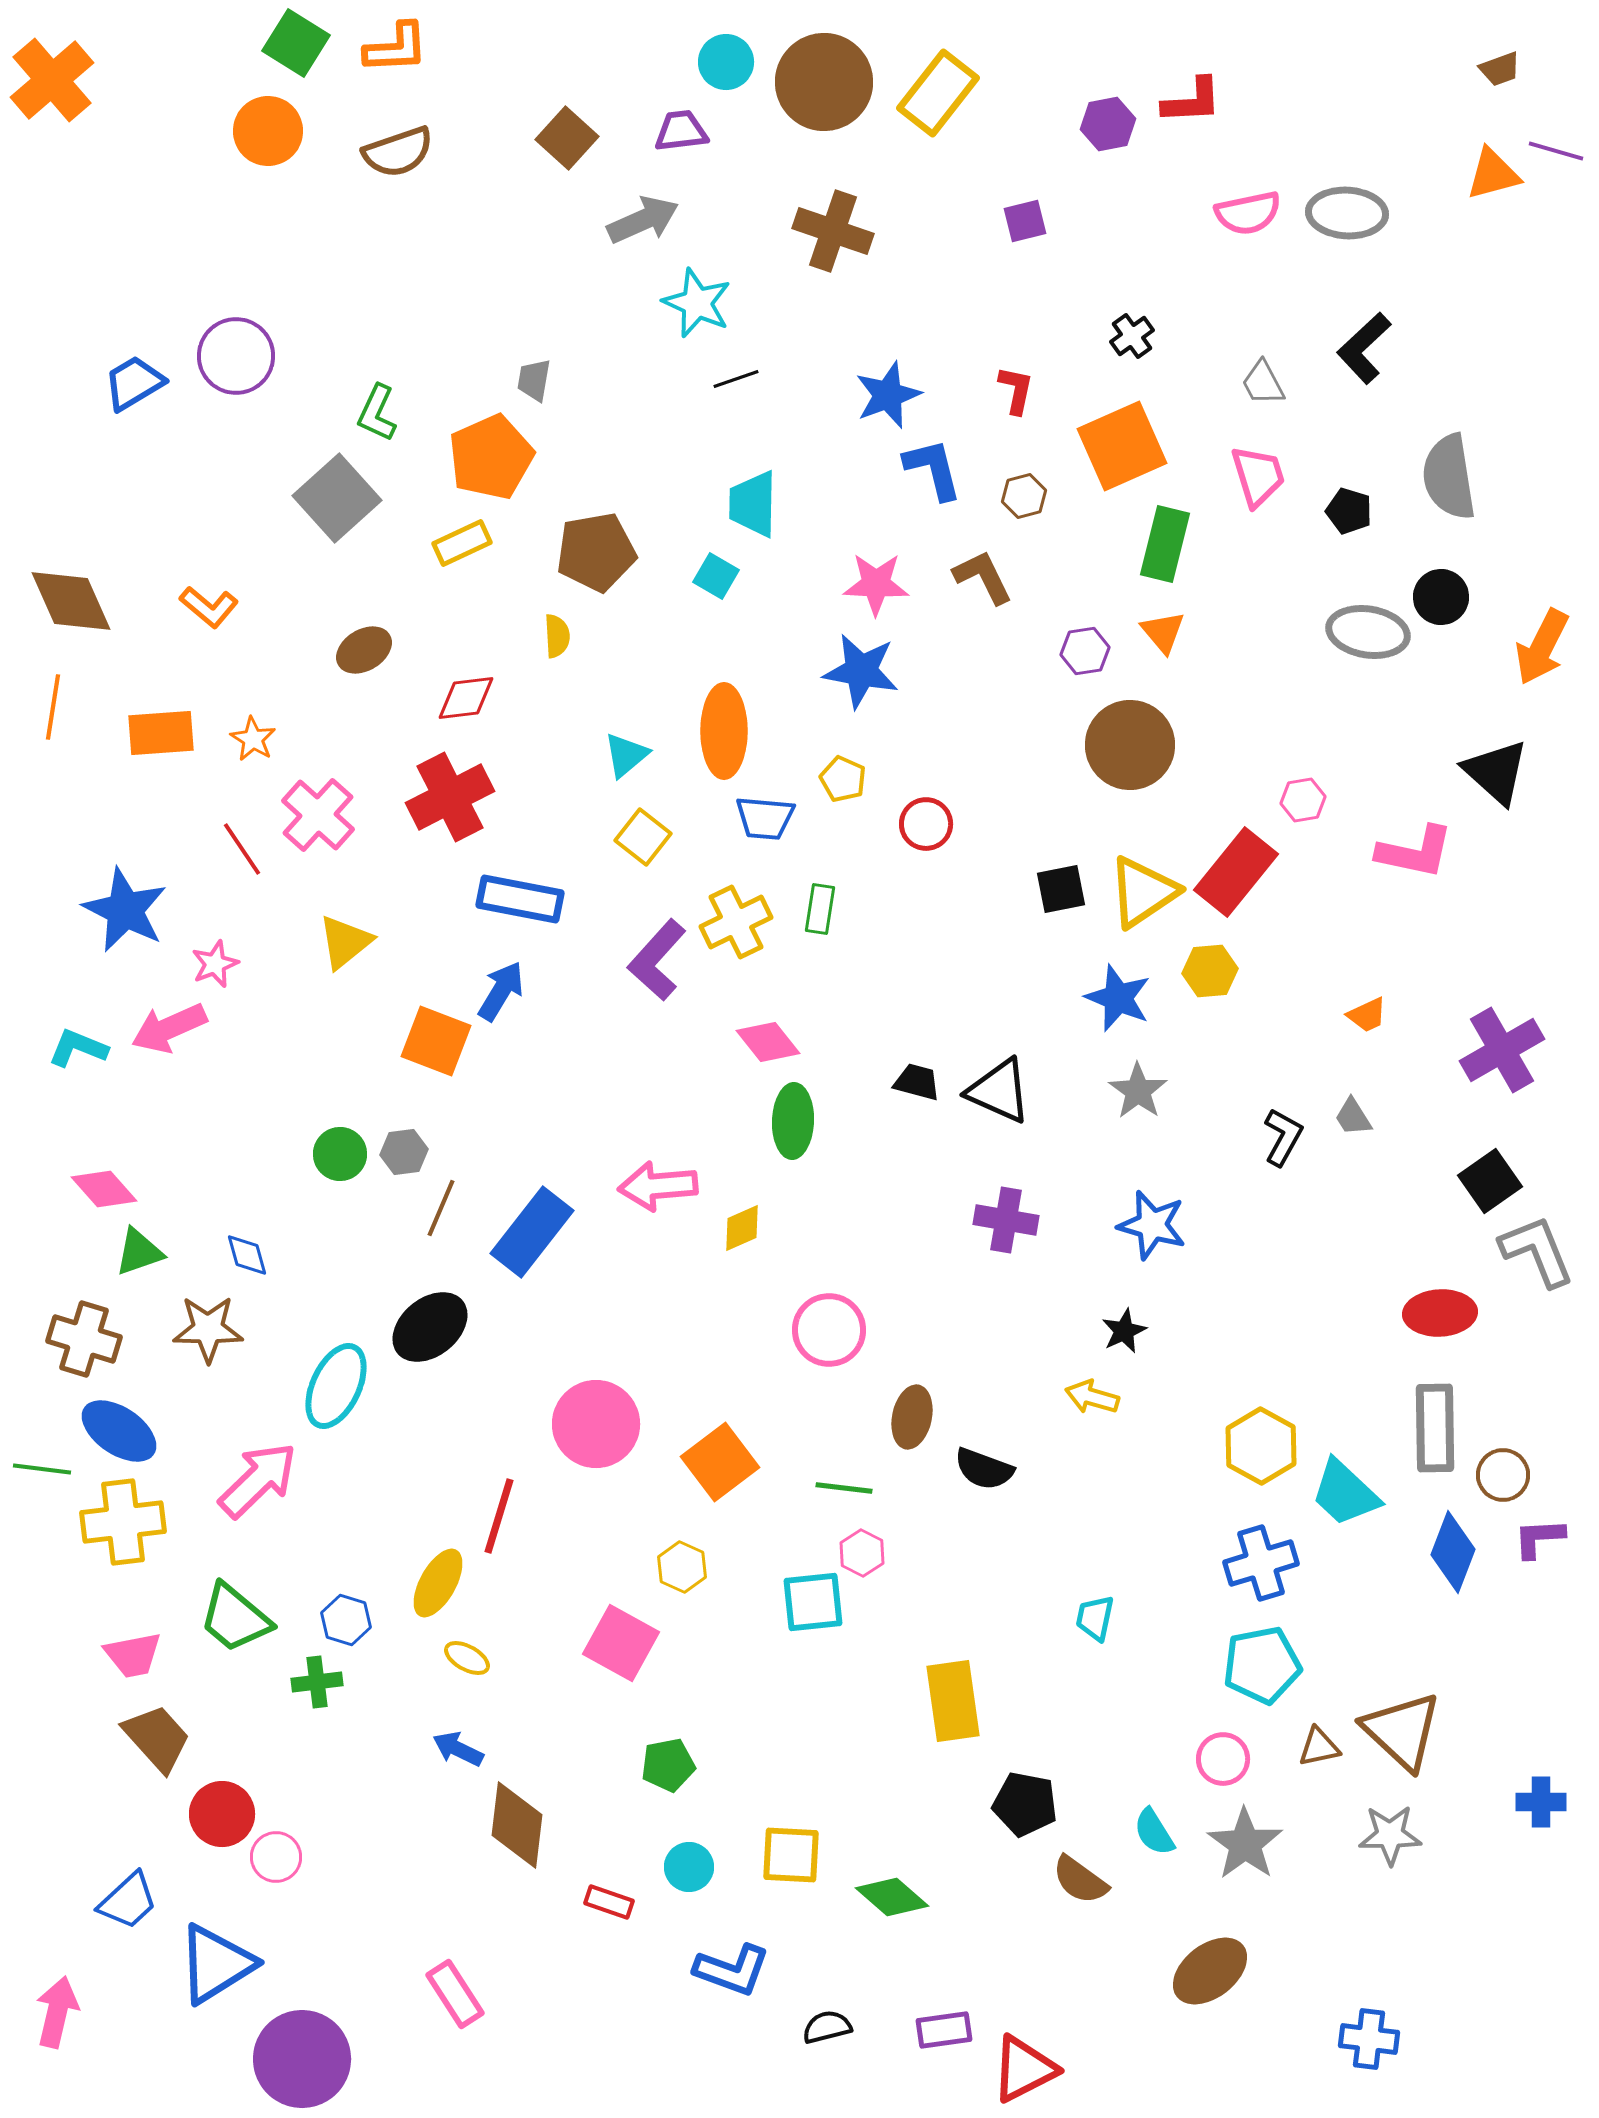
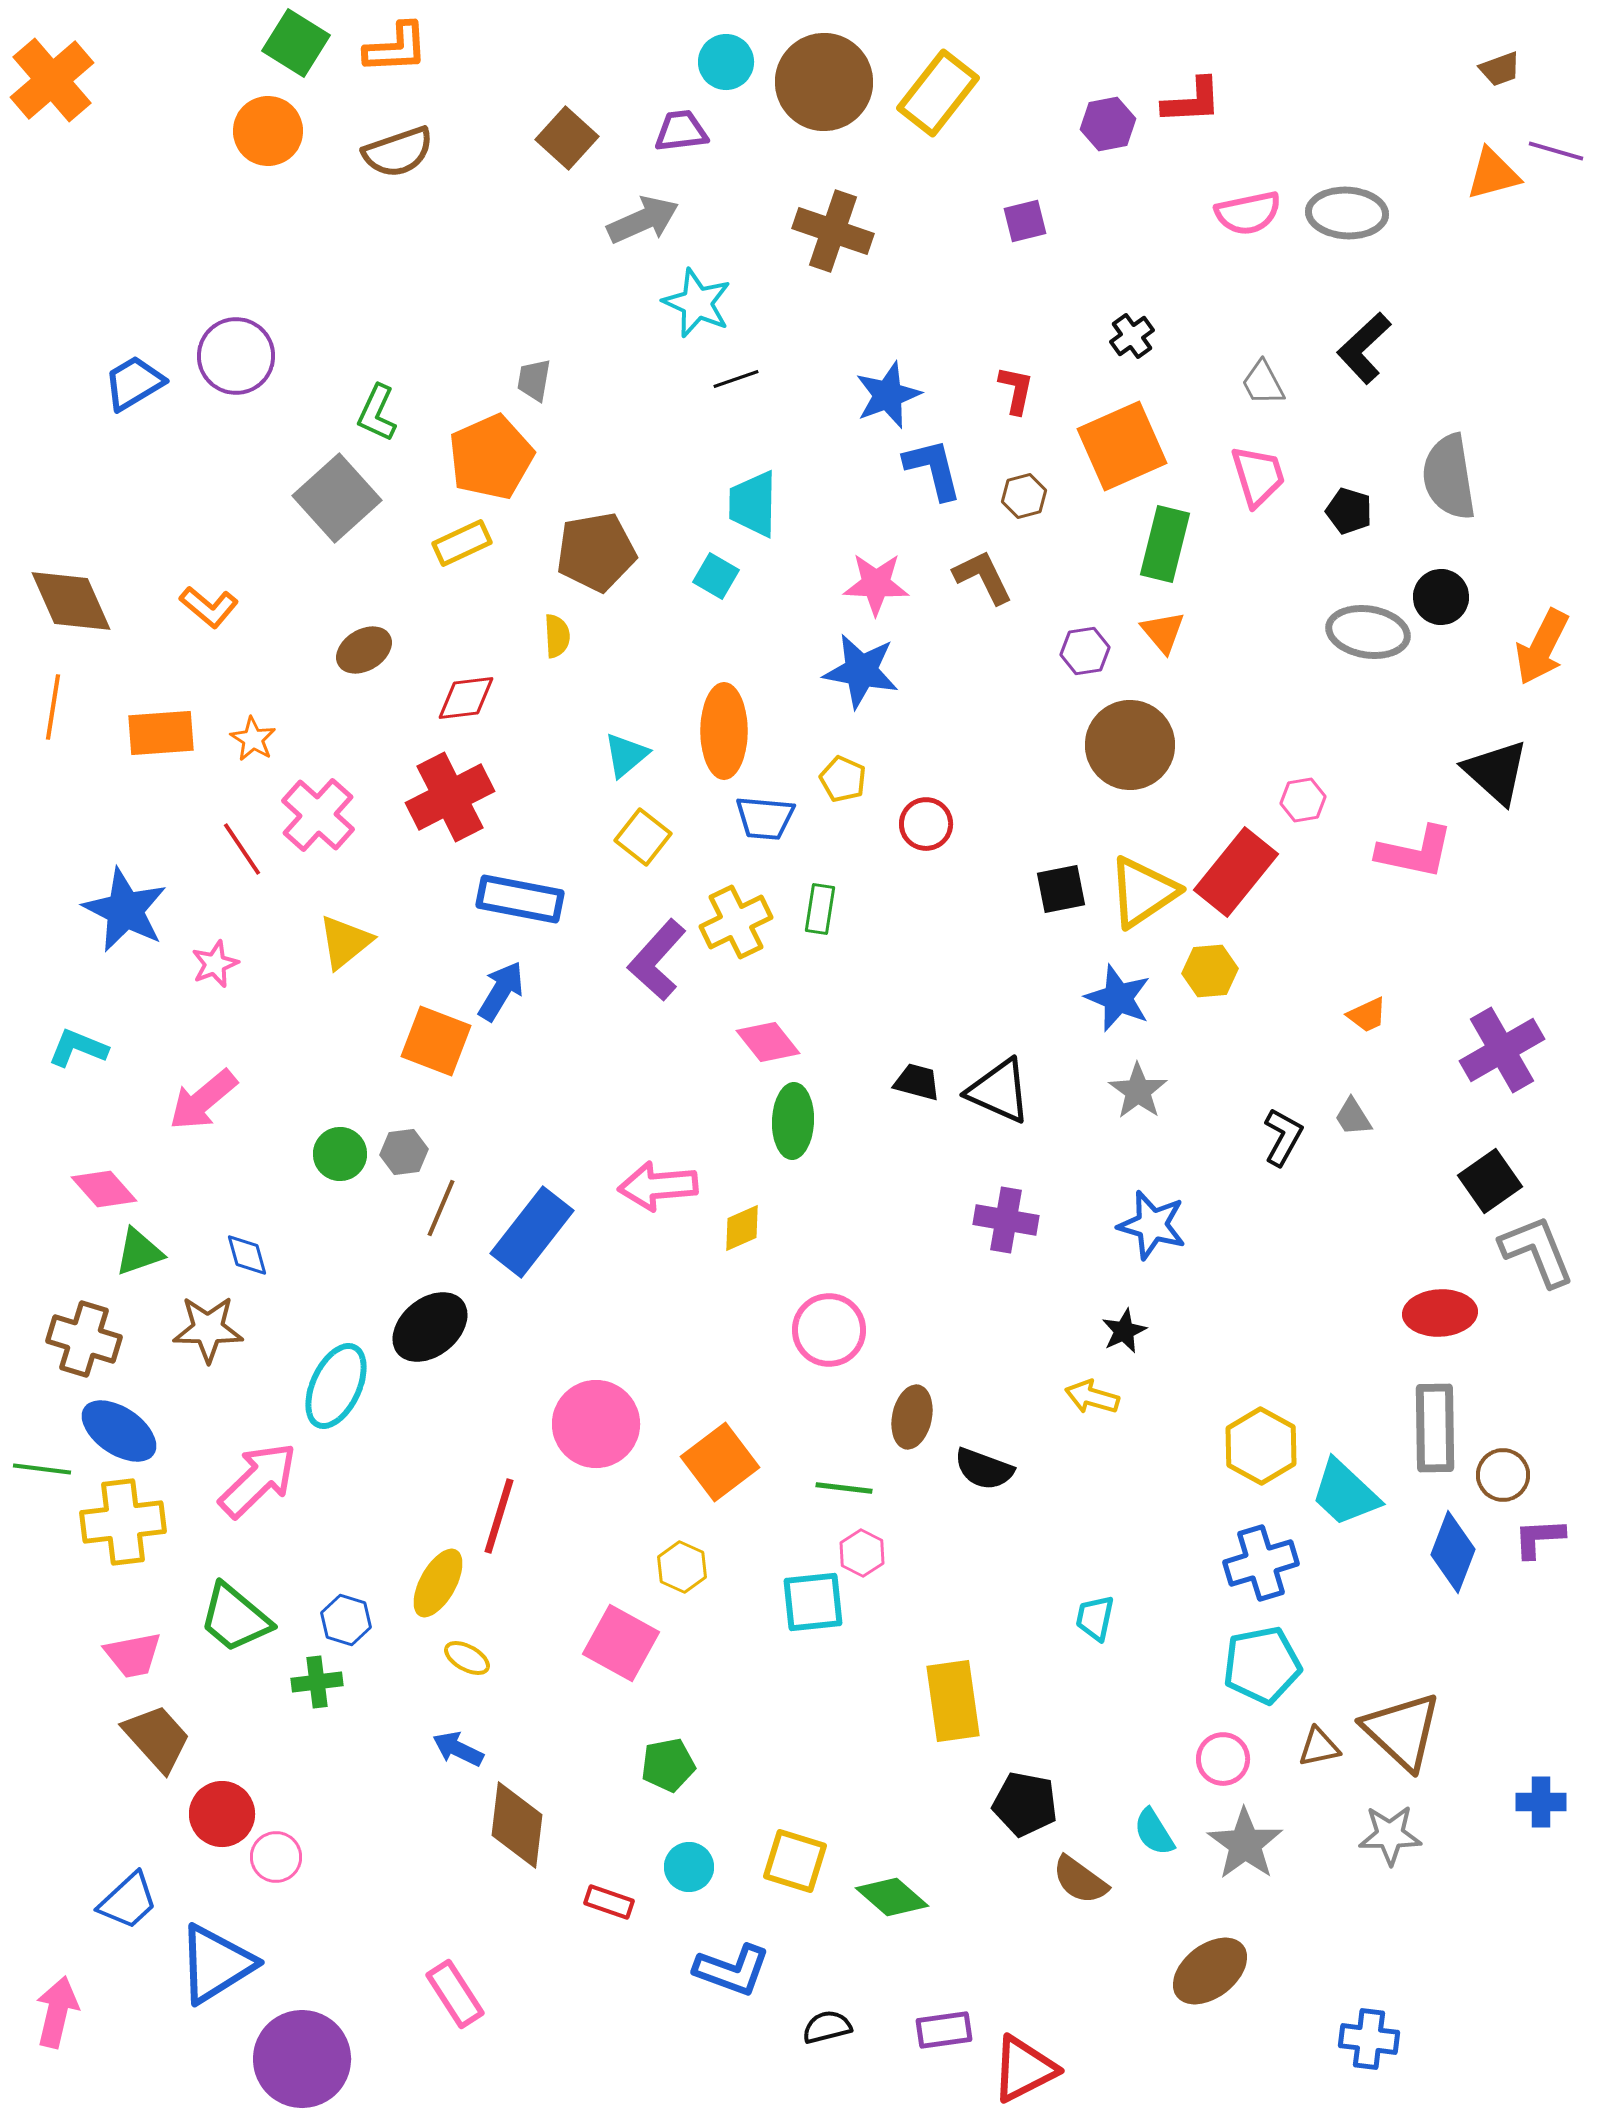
pink arrow at (169, 1028): moved 34 px right, 72 px down; rotated 16 degrees counterclockwise
yellow square at (791, 1855): moved 4 px right, 6 px down; rotated 14 degrees clockwise
